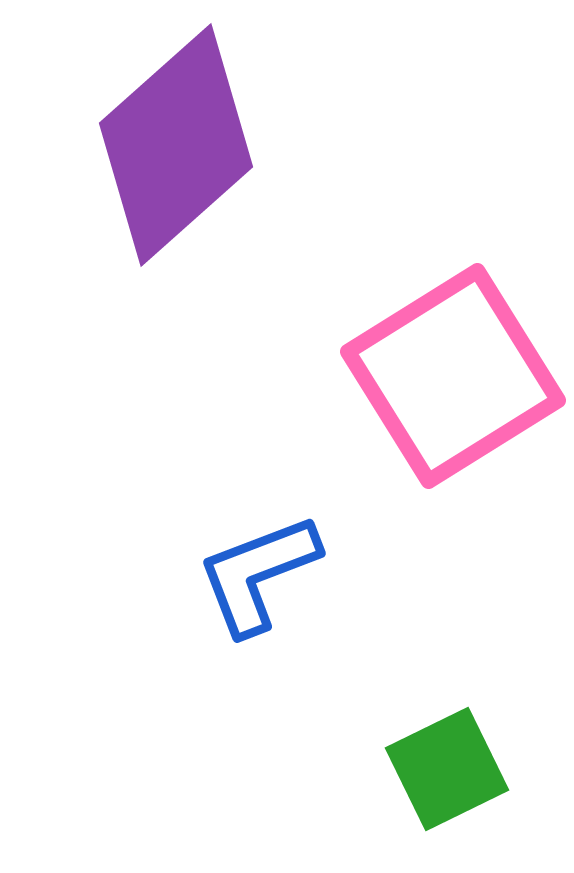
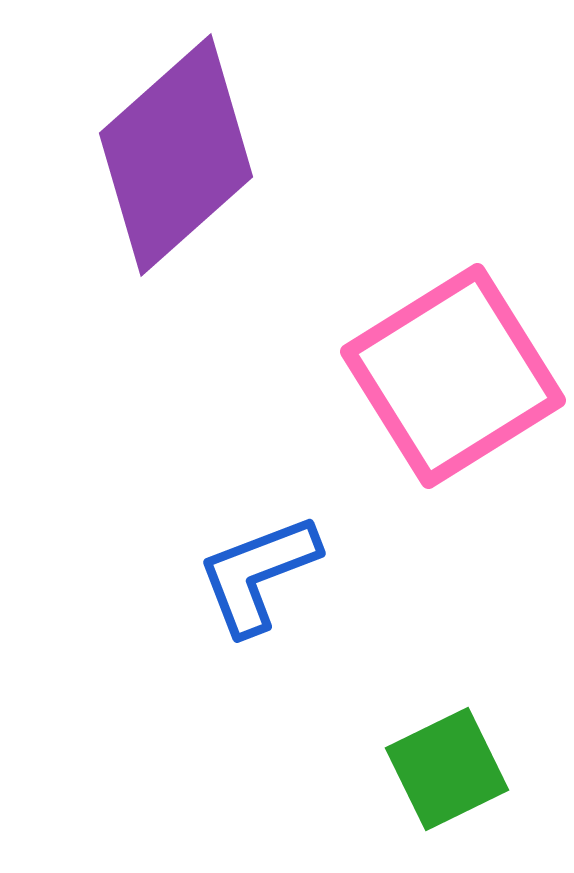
purple diamond: moved 10 px down
